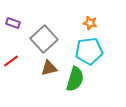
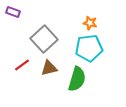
purple rectangle: moved 11 px up
cyan pentagon: moved 3 px up
red line: moved 11 px right, 4 px down
green semicircle: moved 2 px right
